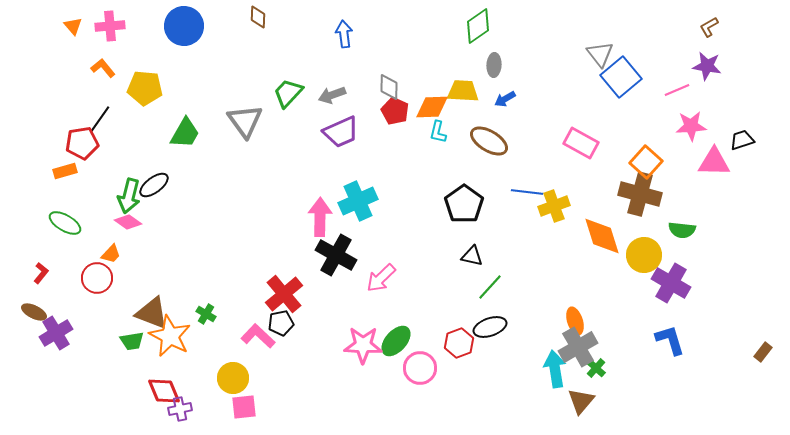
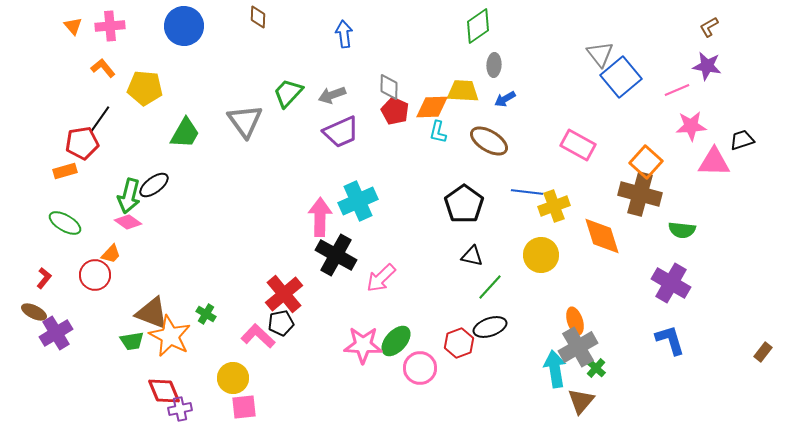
pink rectangle at (581, 143): moved 3 px left, 2 px down
yellow circle at (644, 255): moved 103 px left
red L-shape at (41, 273): moved 3 px right, 5 px down
red circle at (97, 278): moved 2 px left, 3 px up
